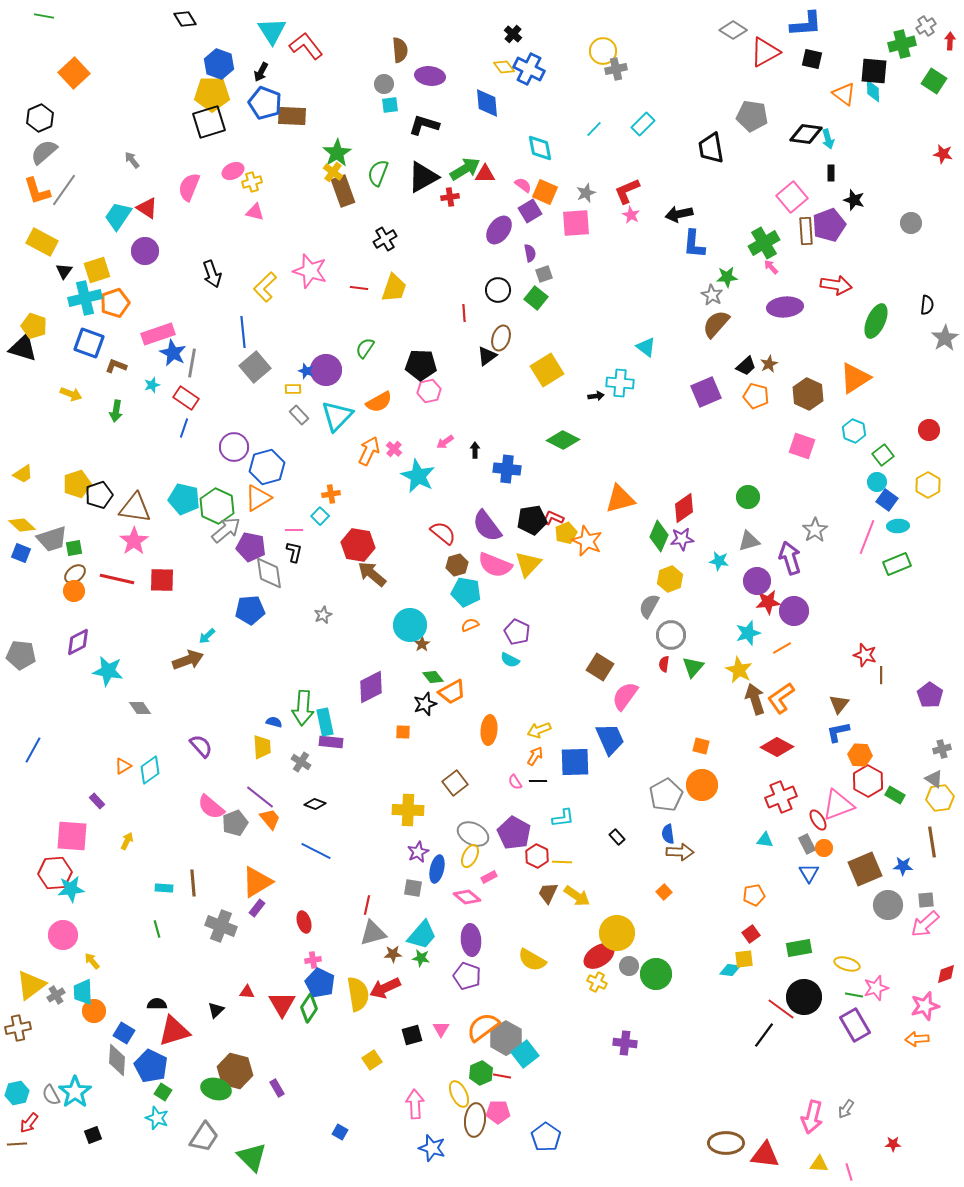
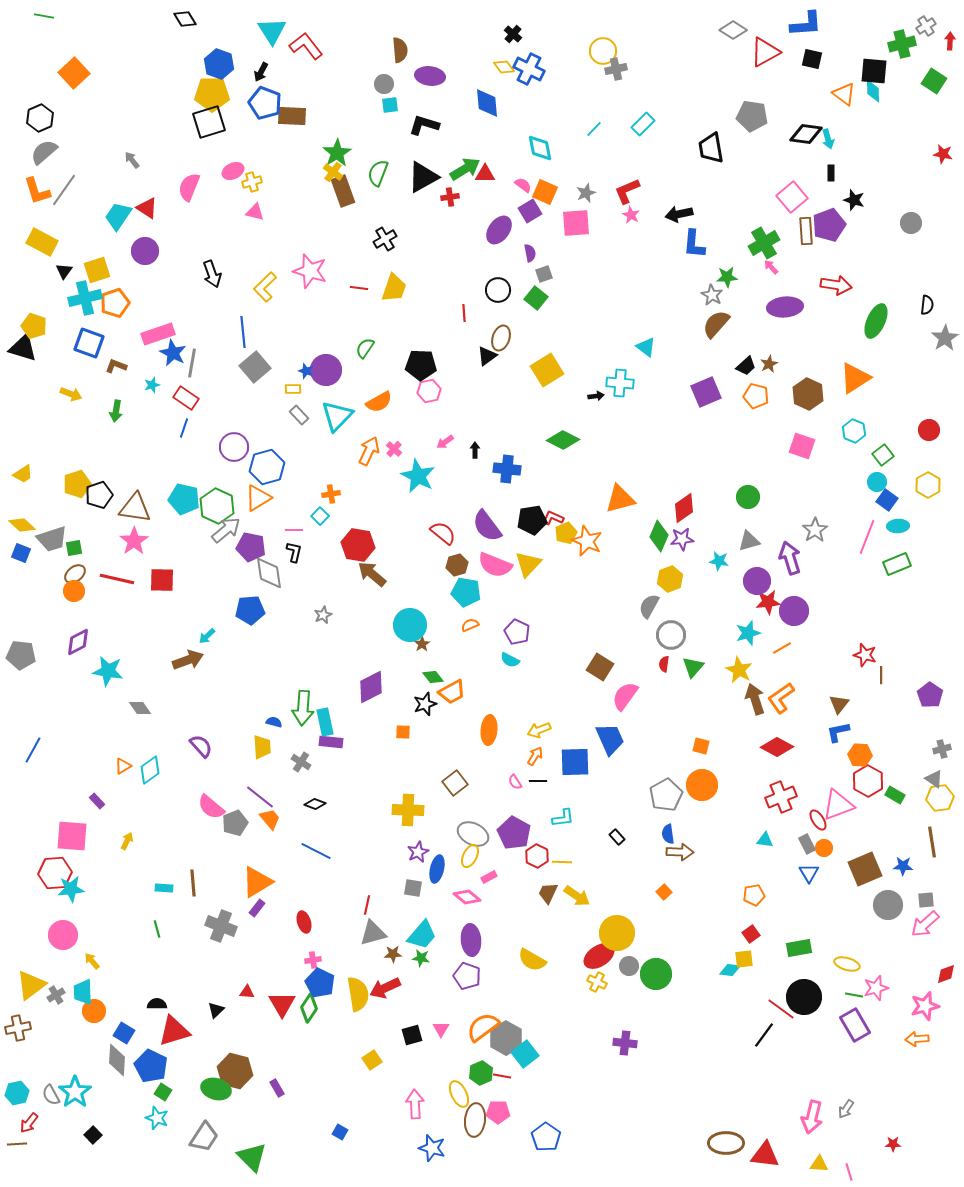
black square at (93, 1135): rotated 24 degrees counterclockwise
